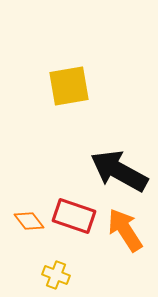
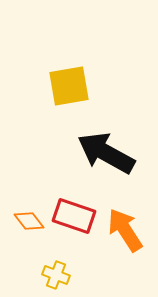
black arrow: moved 13 px left, 18 px up
